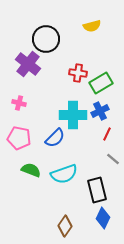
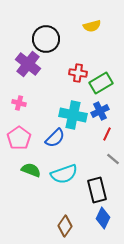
cyan cross: rotated 12 degrees clockwise
pink pentagon: rotated 25 degrees clockwise
